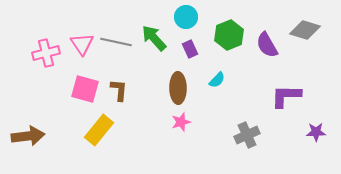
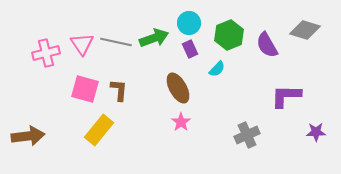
cyan circle: moved 3 px right, 6 px down
green arrow: rotated 112 degrees clockwise
cyan semicircle: moved 11 px up
brown ellipse: rotated 28 degrees counterclockwise
pink star: rotated 18 degrees counterclockwise
